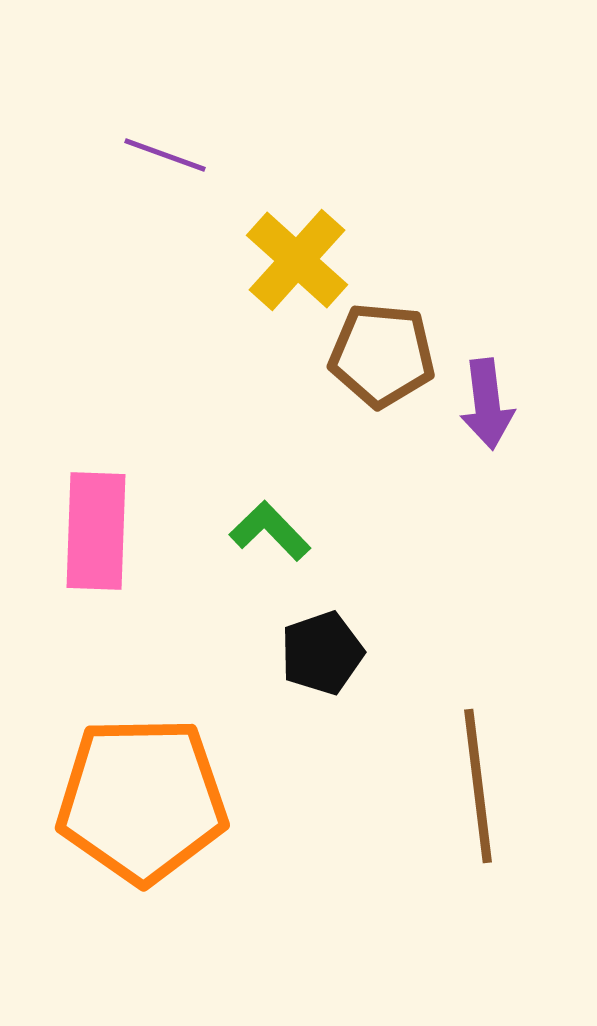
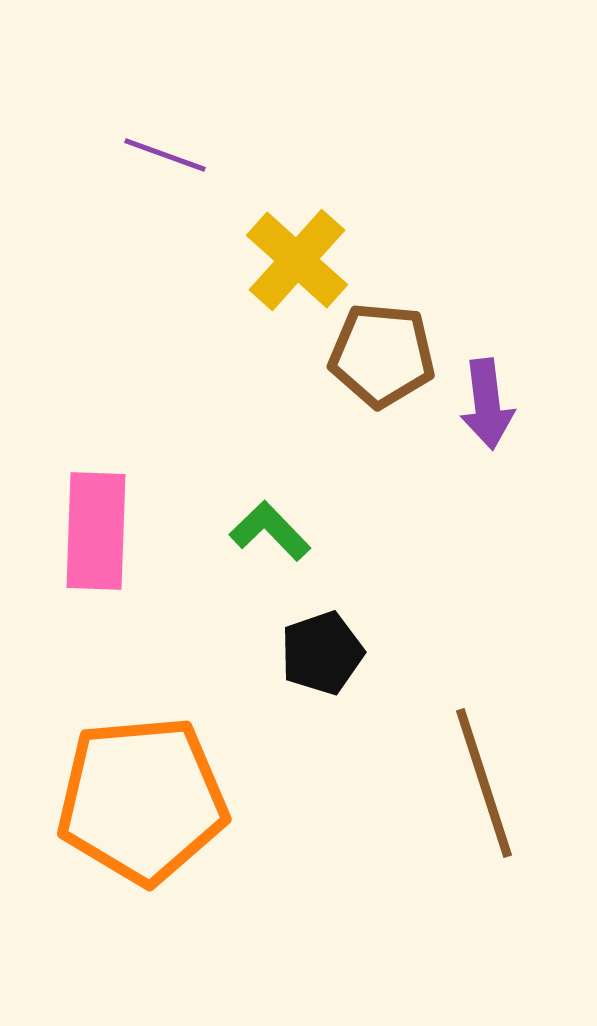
brown line: moved 6 px right, 3 px up; rotated 11 degrees counterclockwise
orange pentagon: rotated 4 degrees counterclockwise
